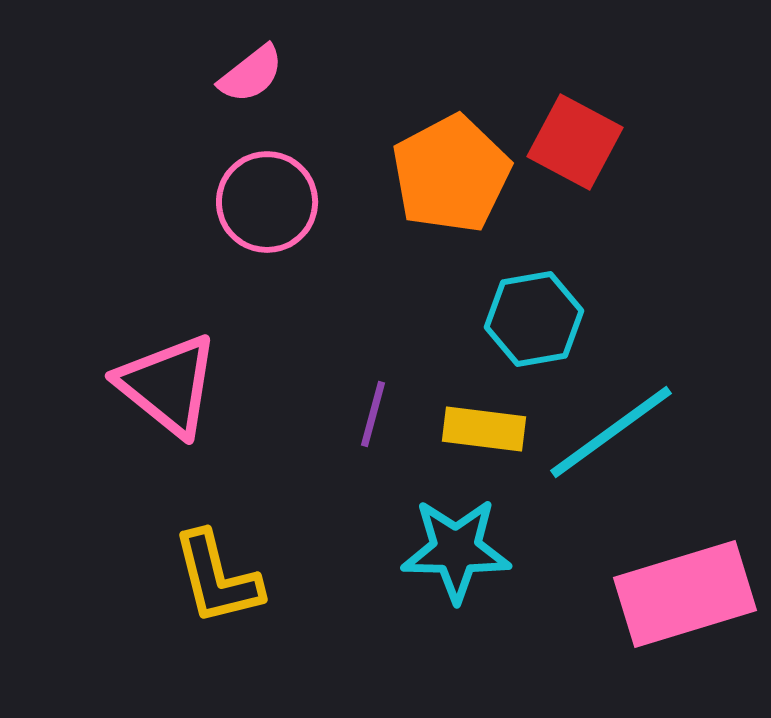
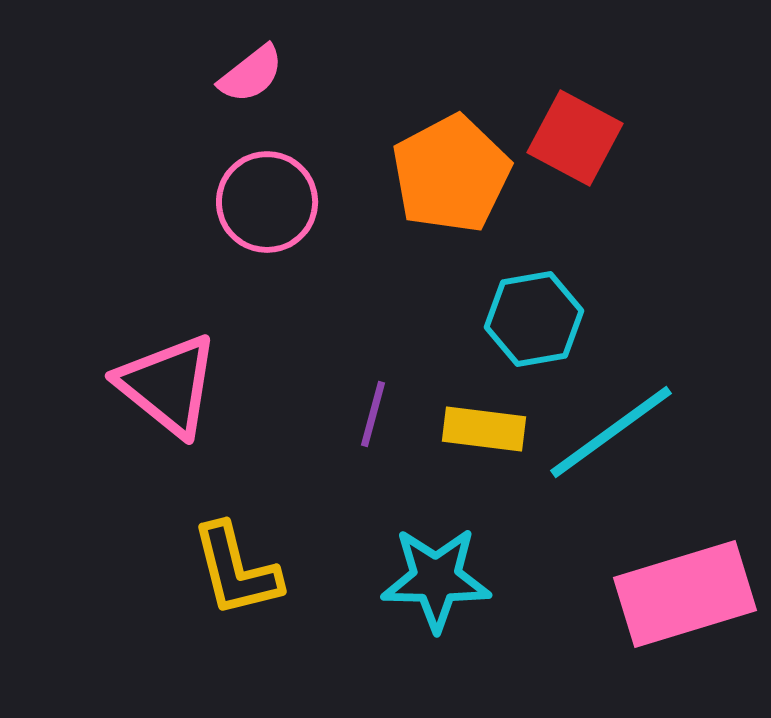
red square: moved 4 px up
cyan star: moved 20 px left, 29 px down
yellow L-shape: moved 19 px right, 8 px up
